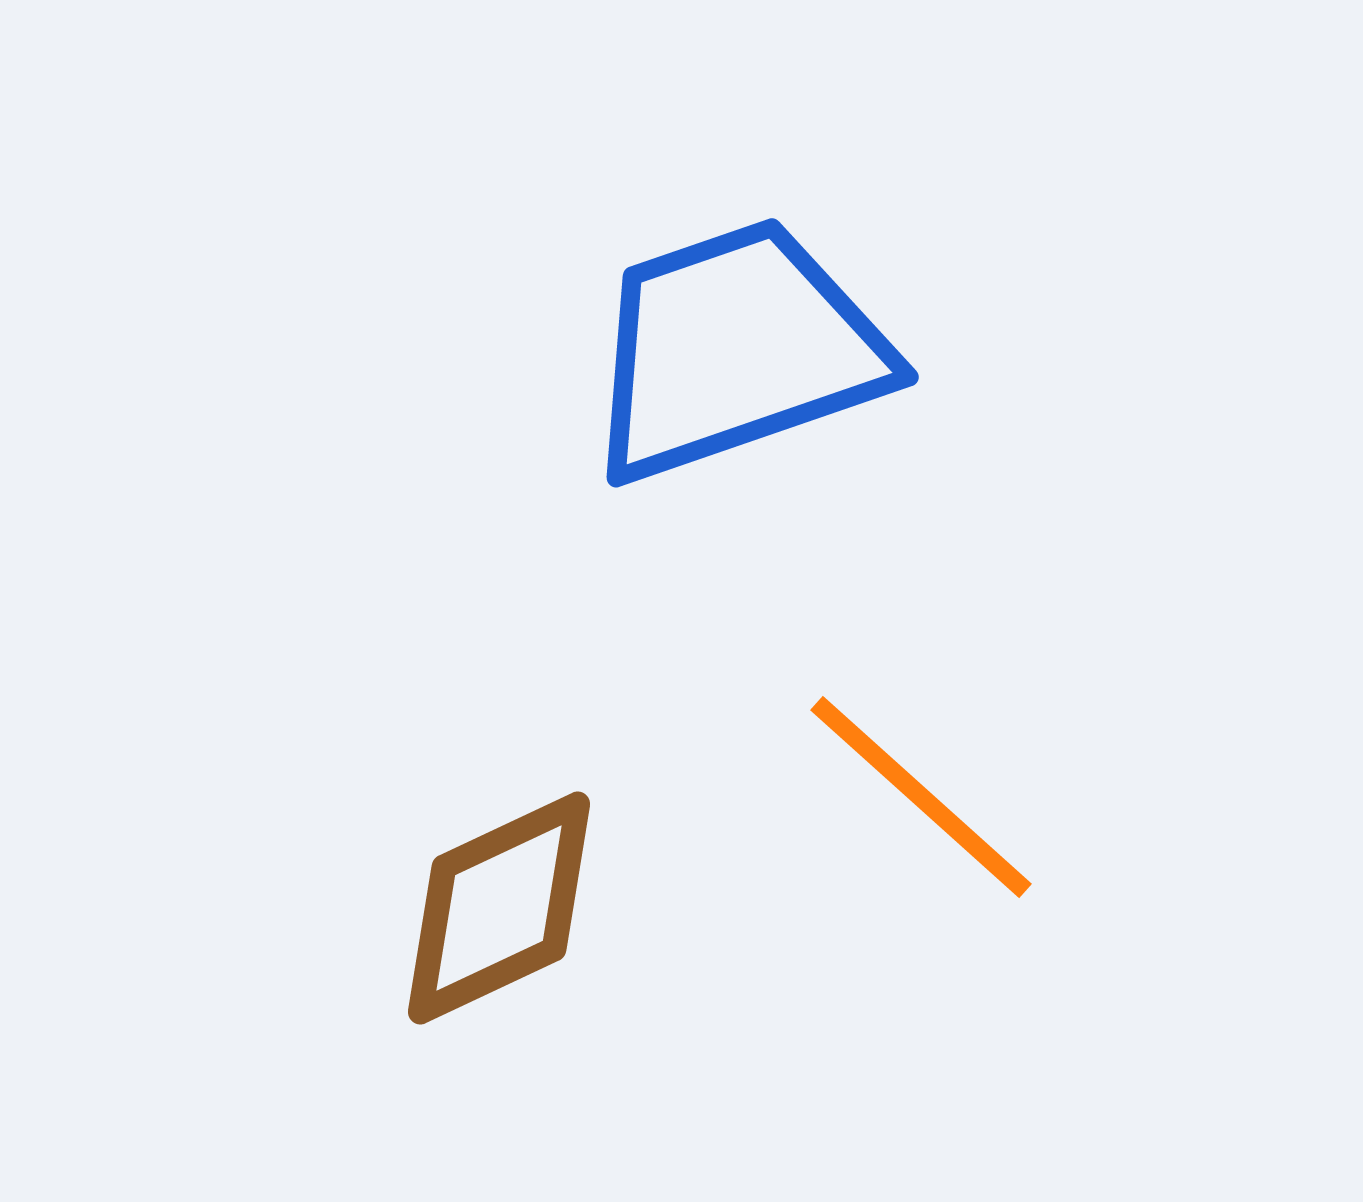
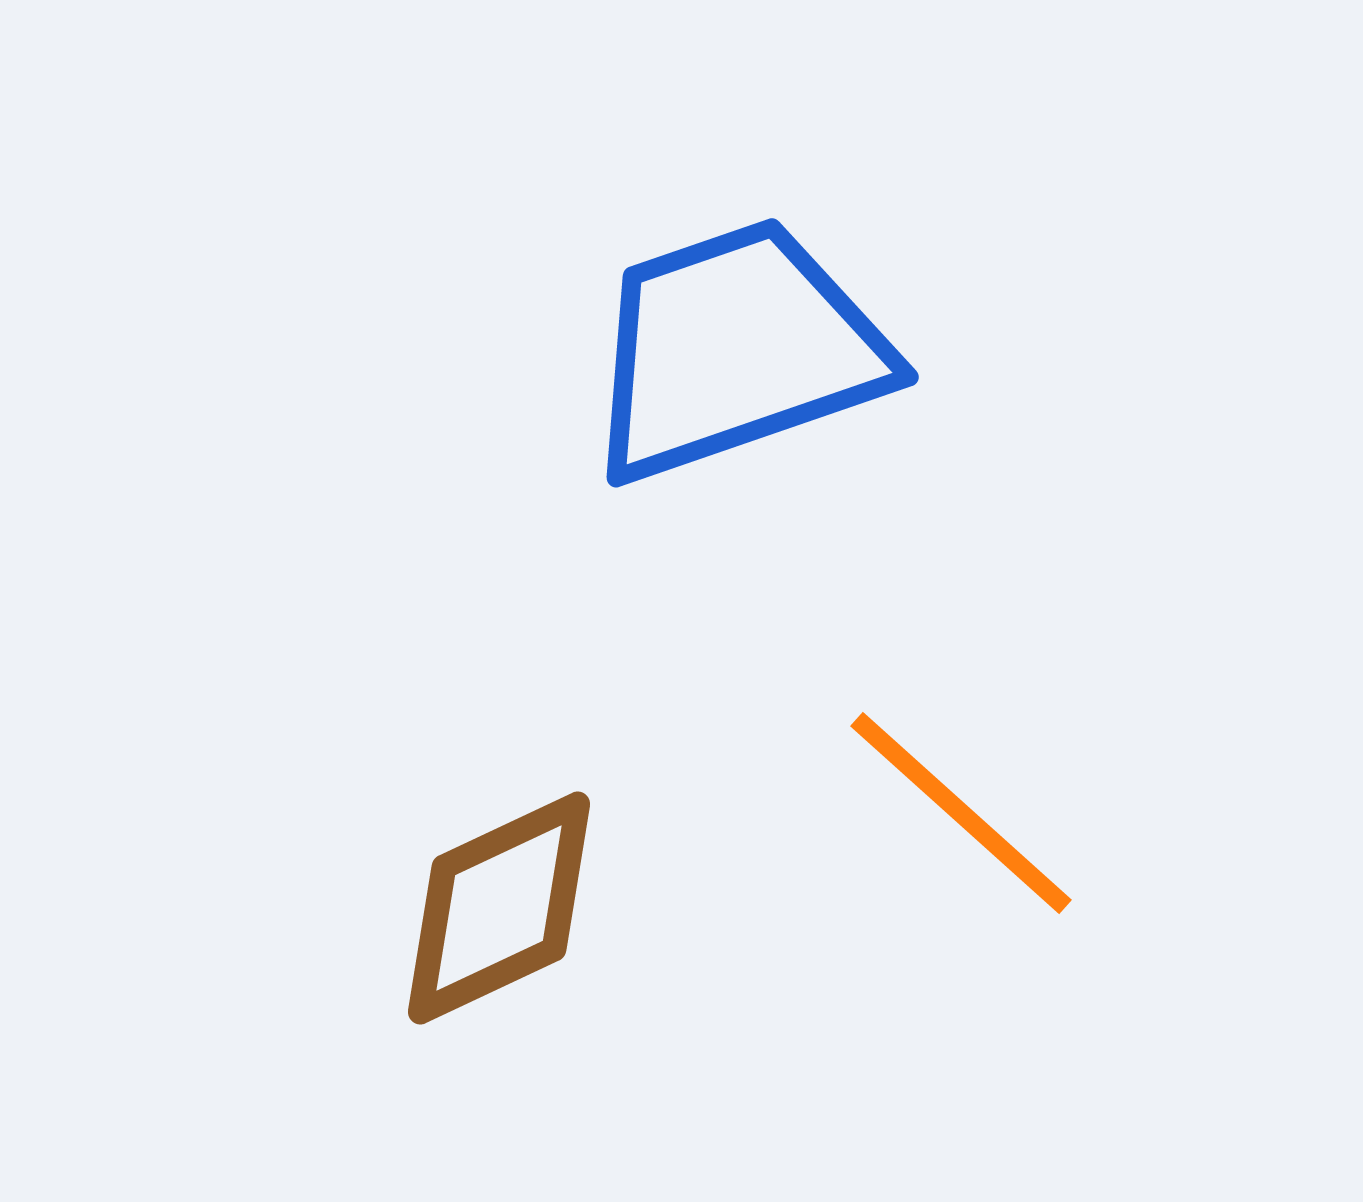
orange line: moved 40 px right, 16 px down
